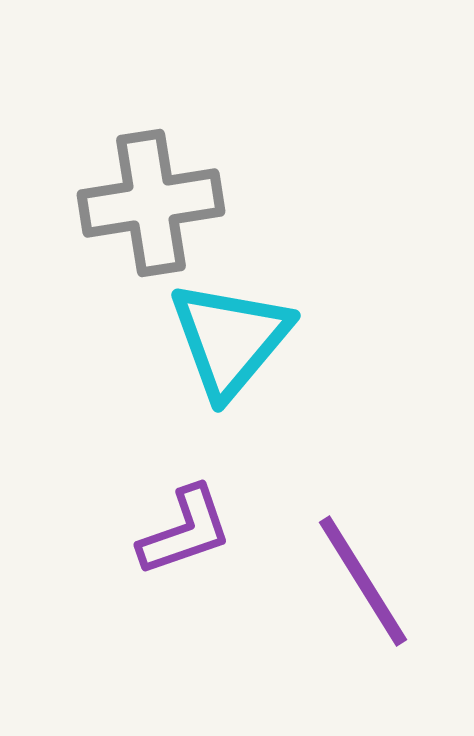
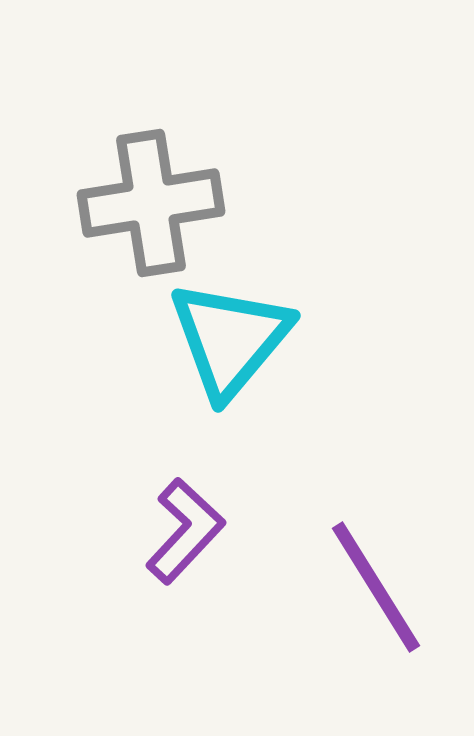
purple L-shape: rotated 28 degrees counterclockwise
purple line: moved 13 px right, 6 px down
